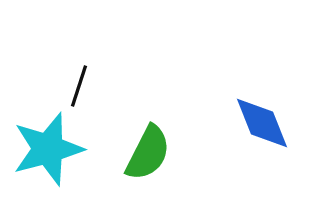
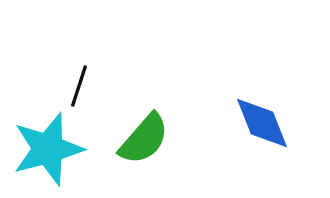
green semicircle: moved 4 px left, 14 px up; rotated 14 degrees clockwise
